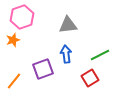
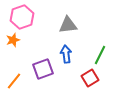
green line: rotated 36 degrees counterclockwise
